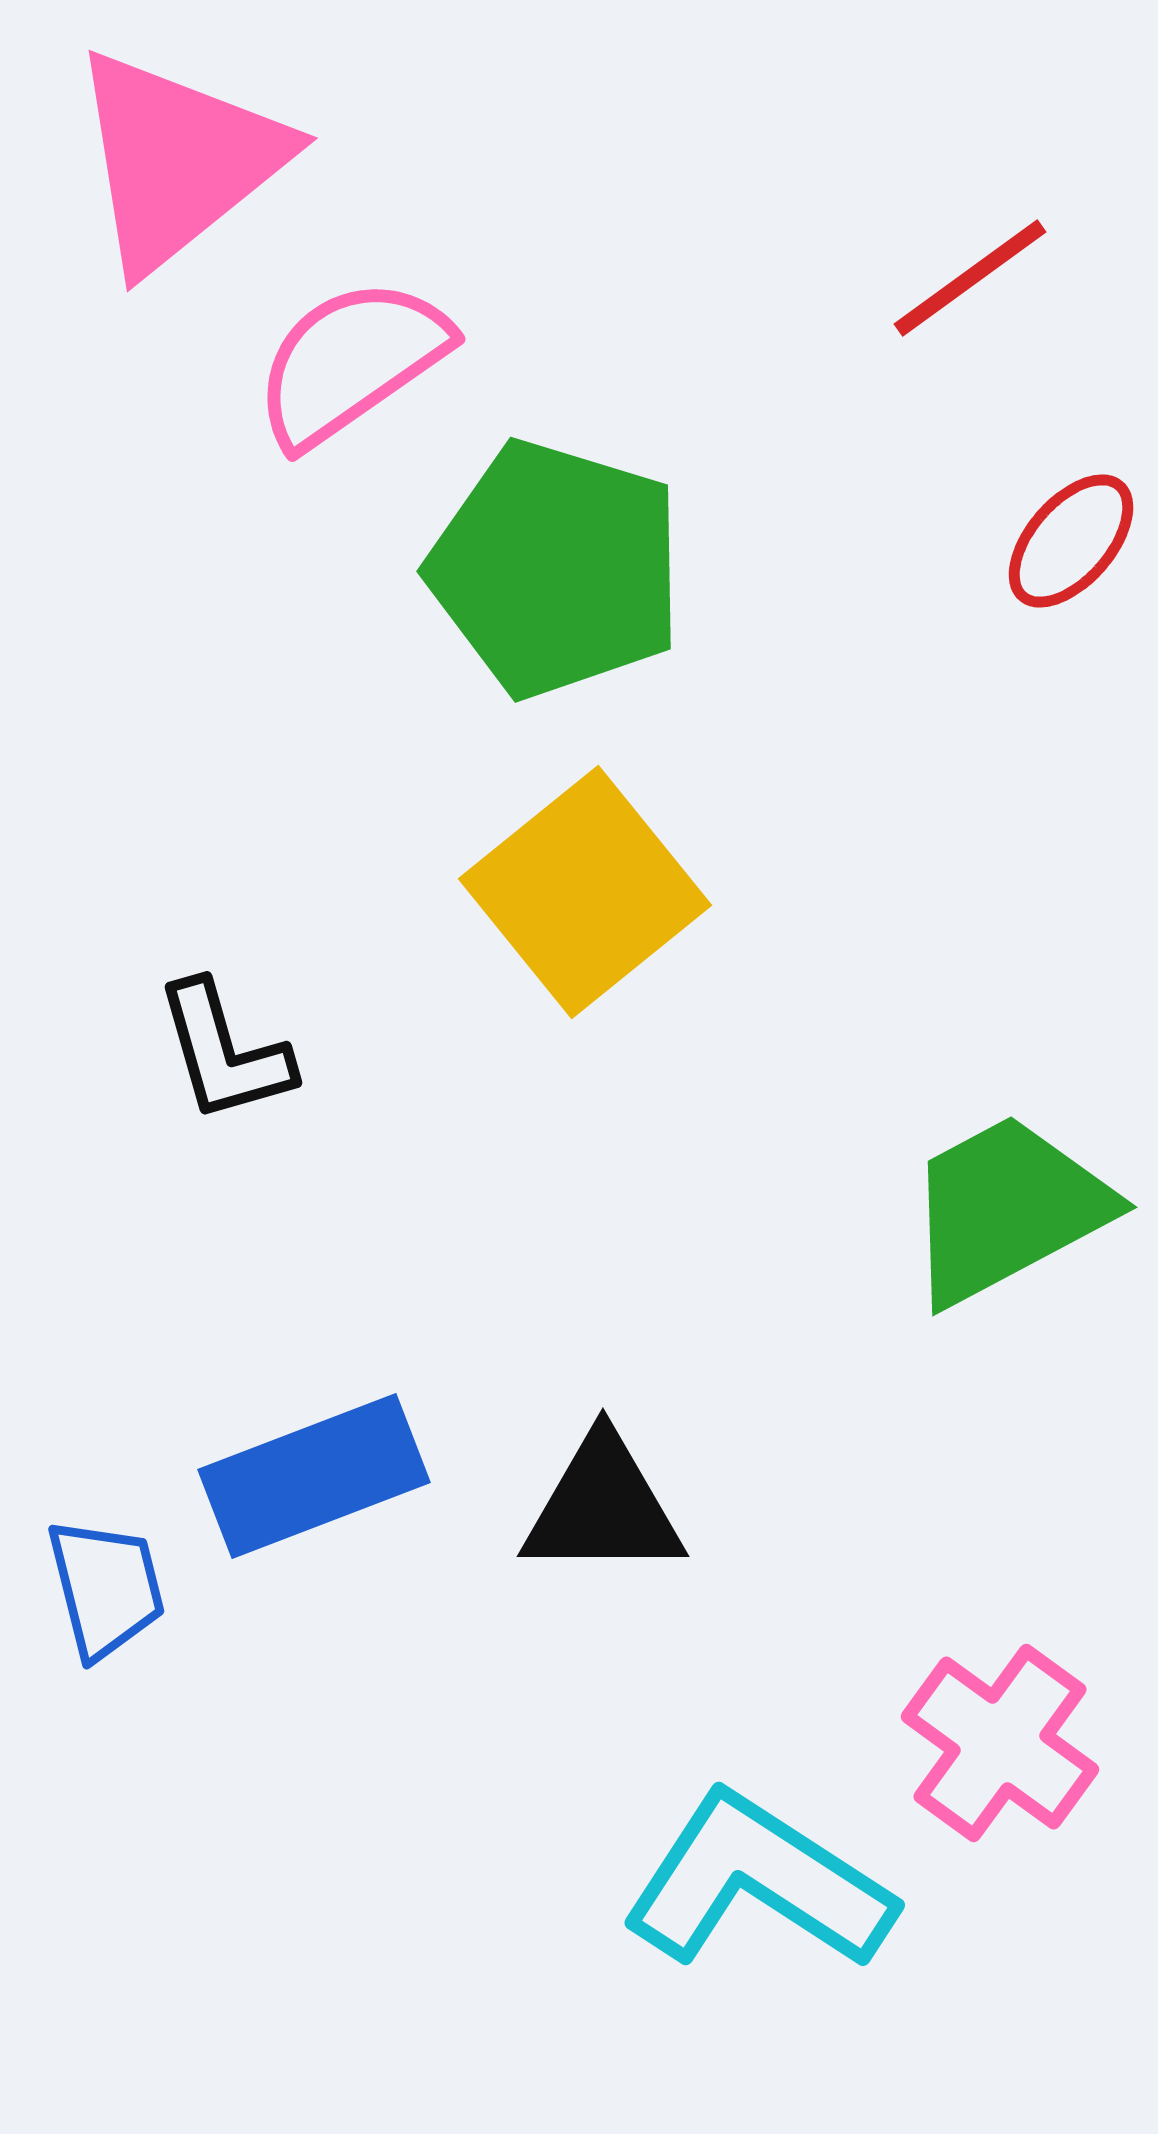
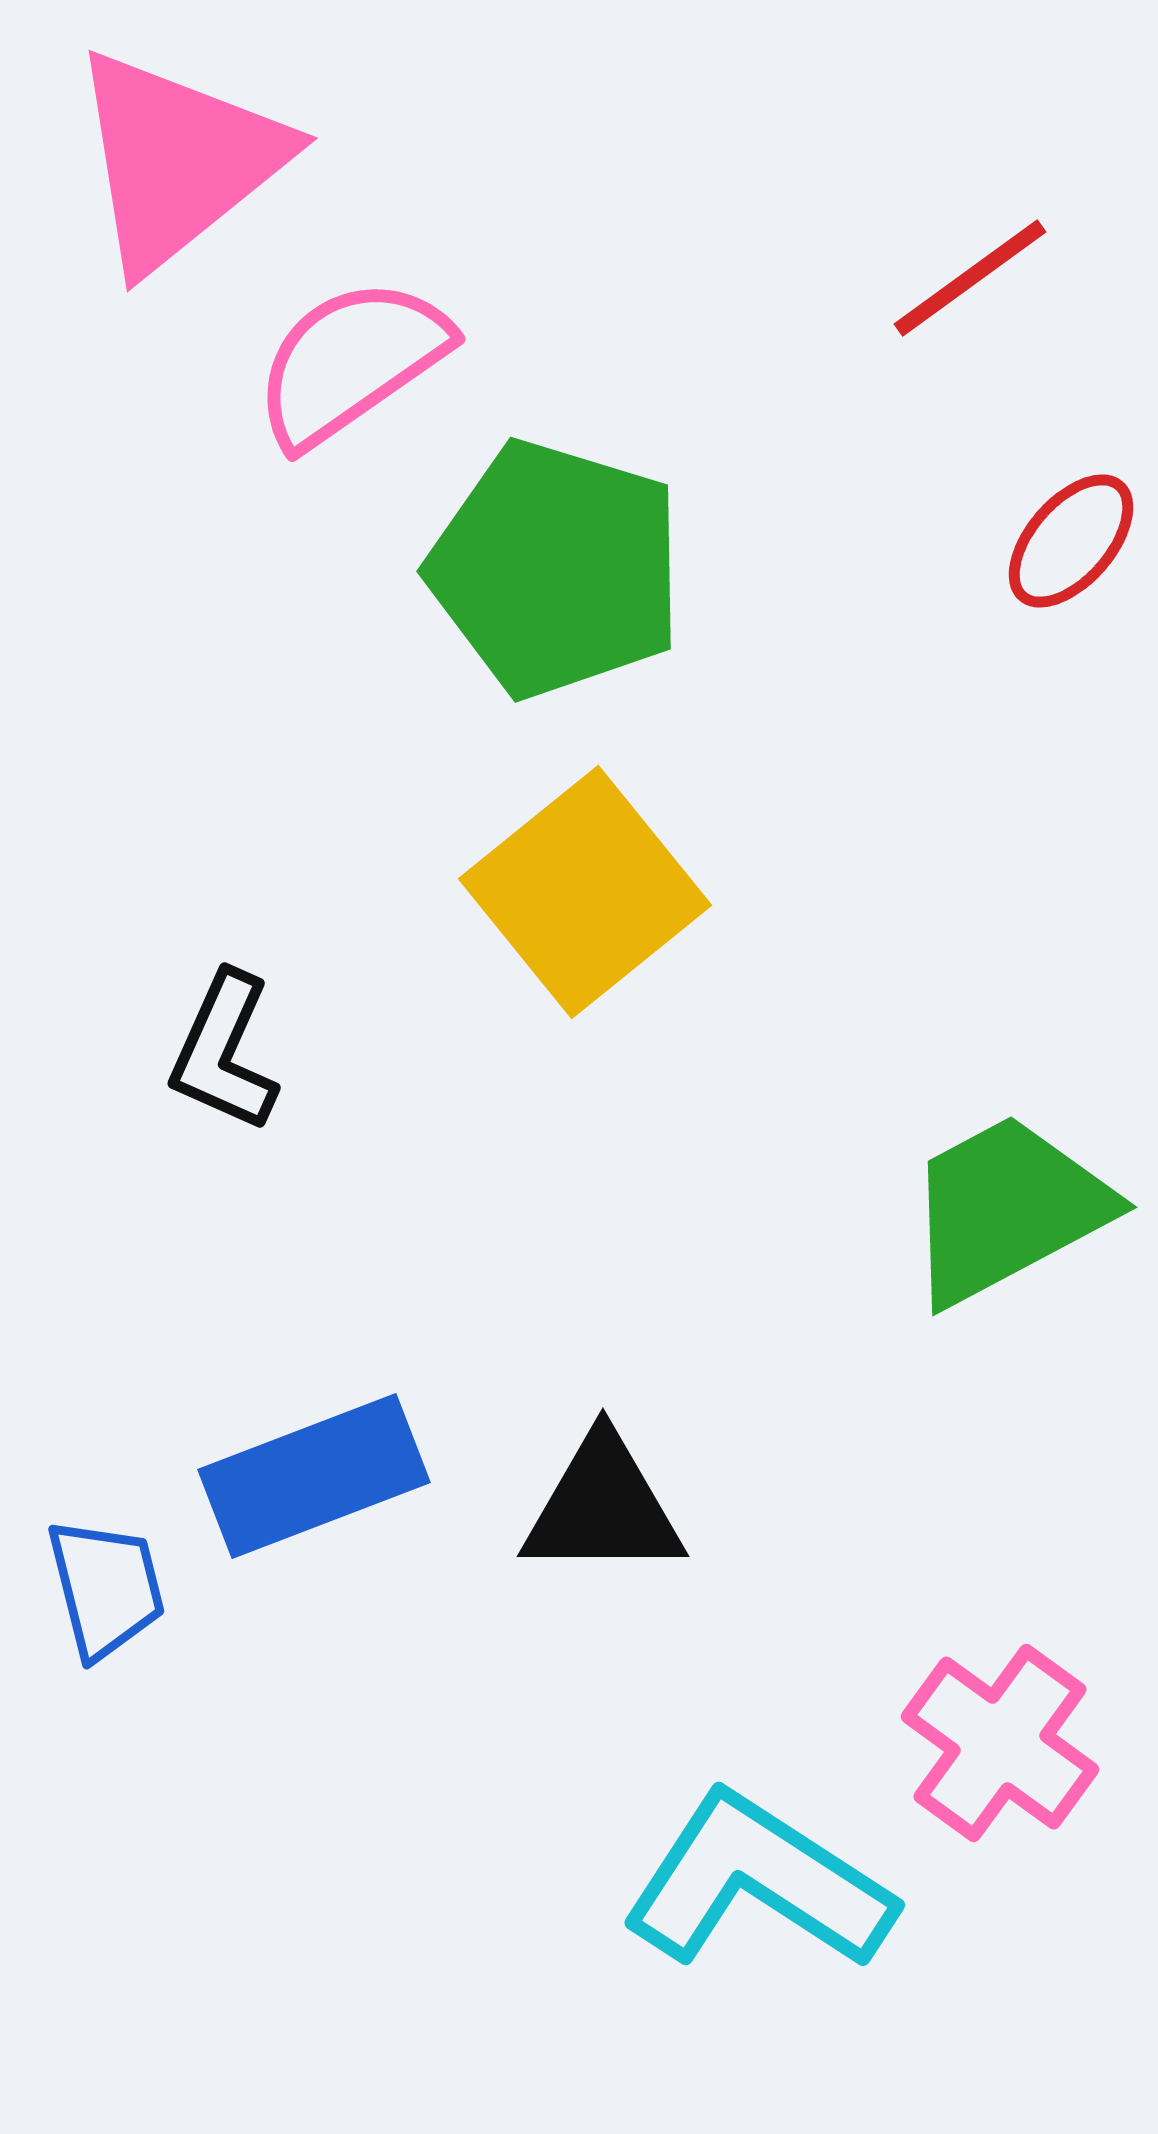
black L-shape: rotated 40 degrees clockwise
